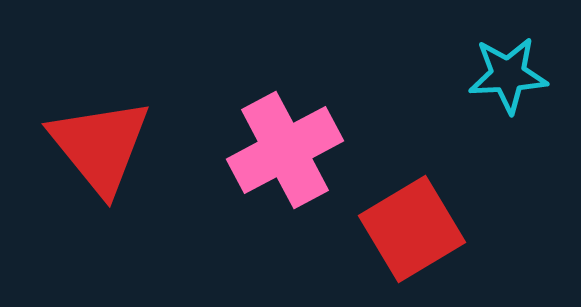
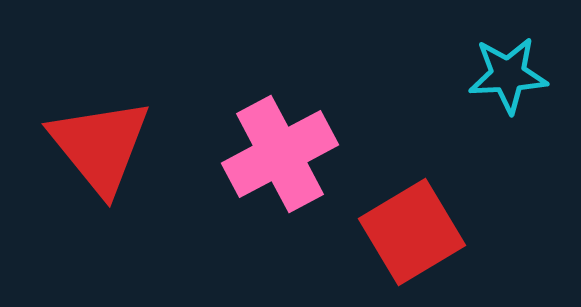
pink cross: moved 5 px left, 4 px down
red square: moved 3 px down
